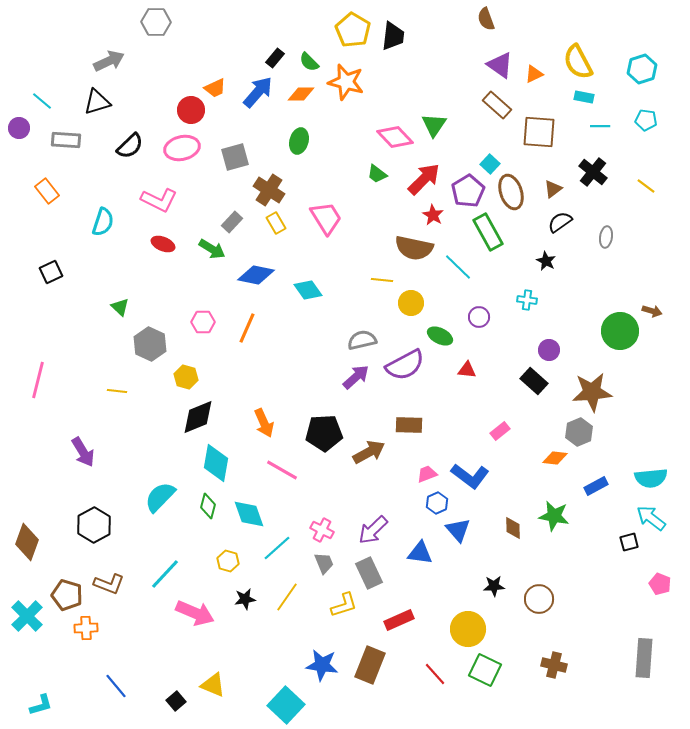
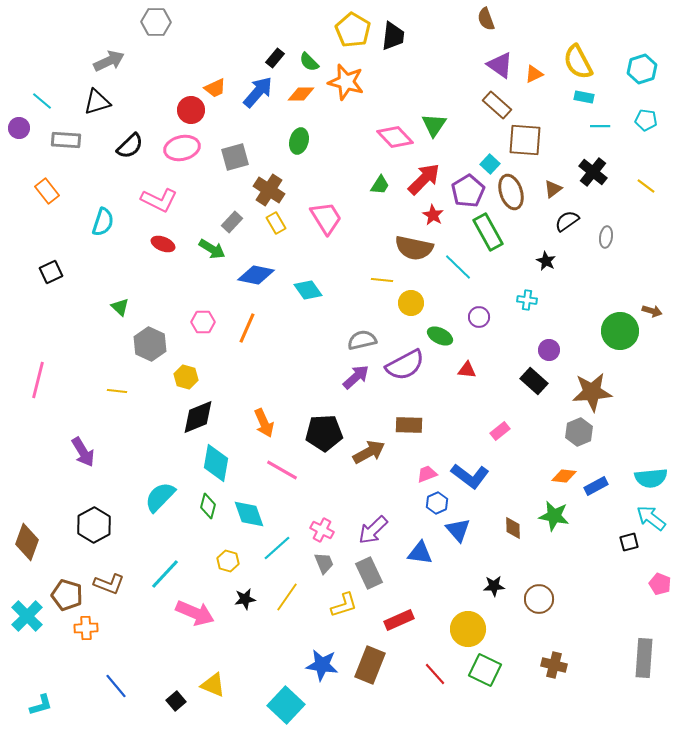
brown square at (539, 132): moved 14 px left, 8 px down
green trapezoid at (377, 174): moved 3 px right, 11 px down; rotated 95 degrees counterclockwise
black semicircle at (560, 222): moved 7 px right, 1 px up
orange diamond at (555, 458): moved 9 px right, 18 px down
